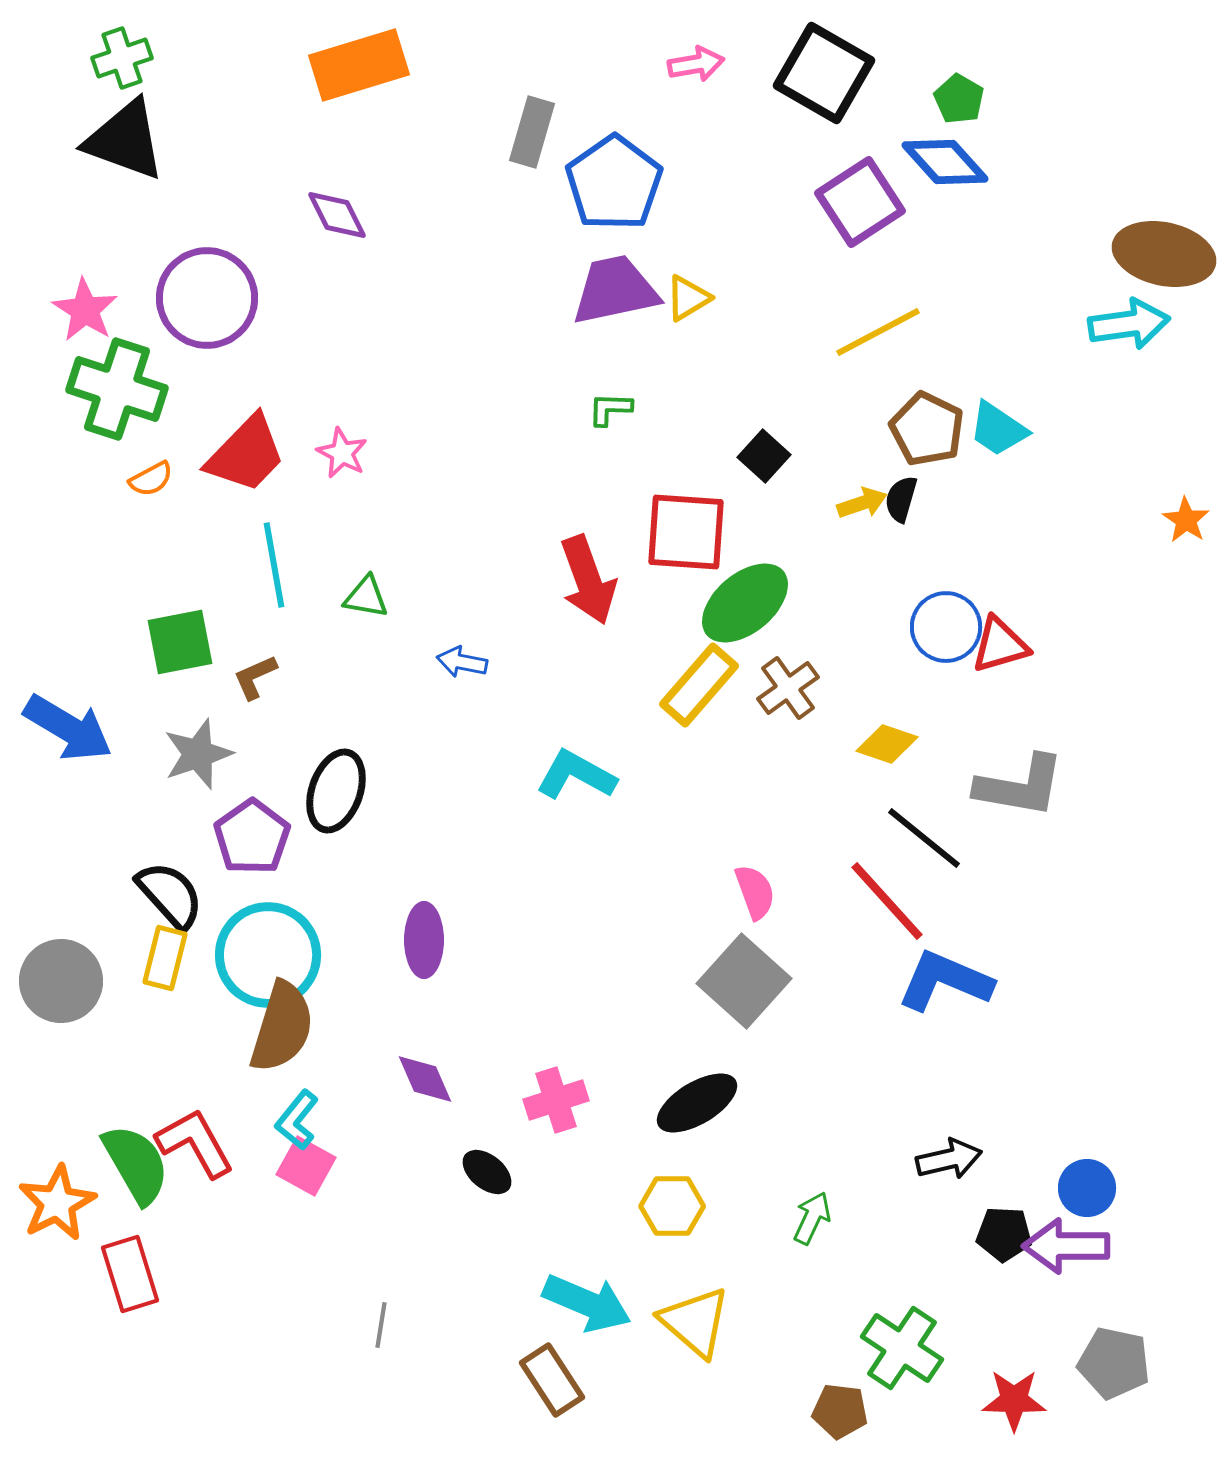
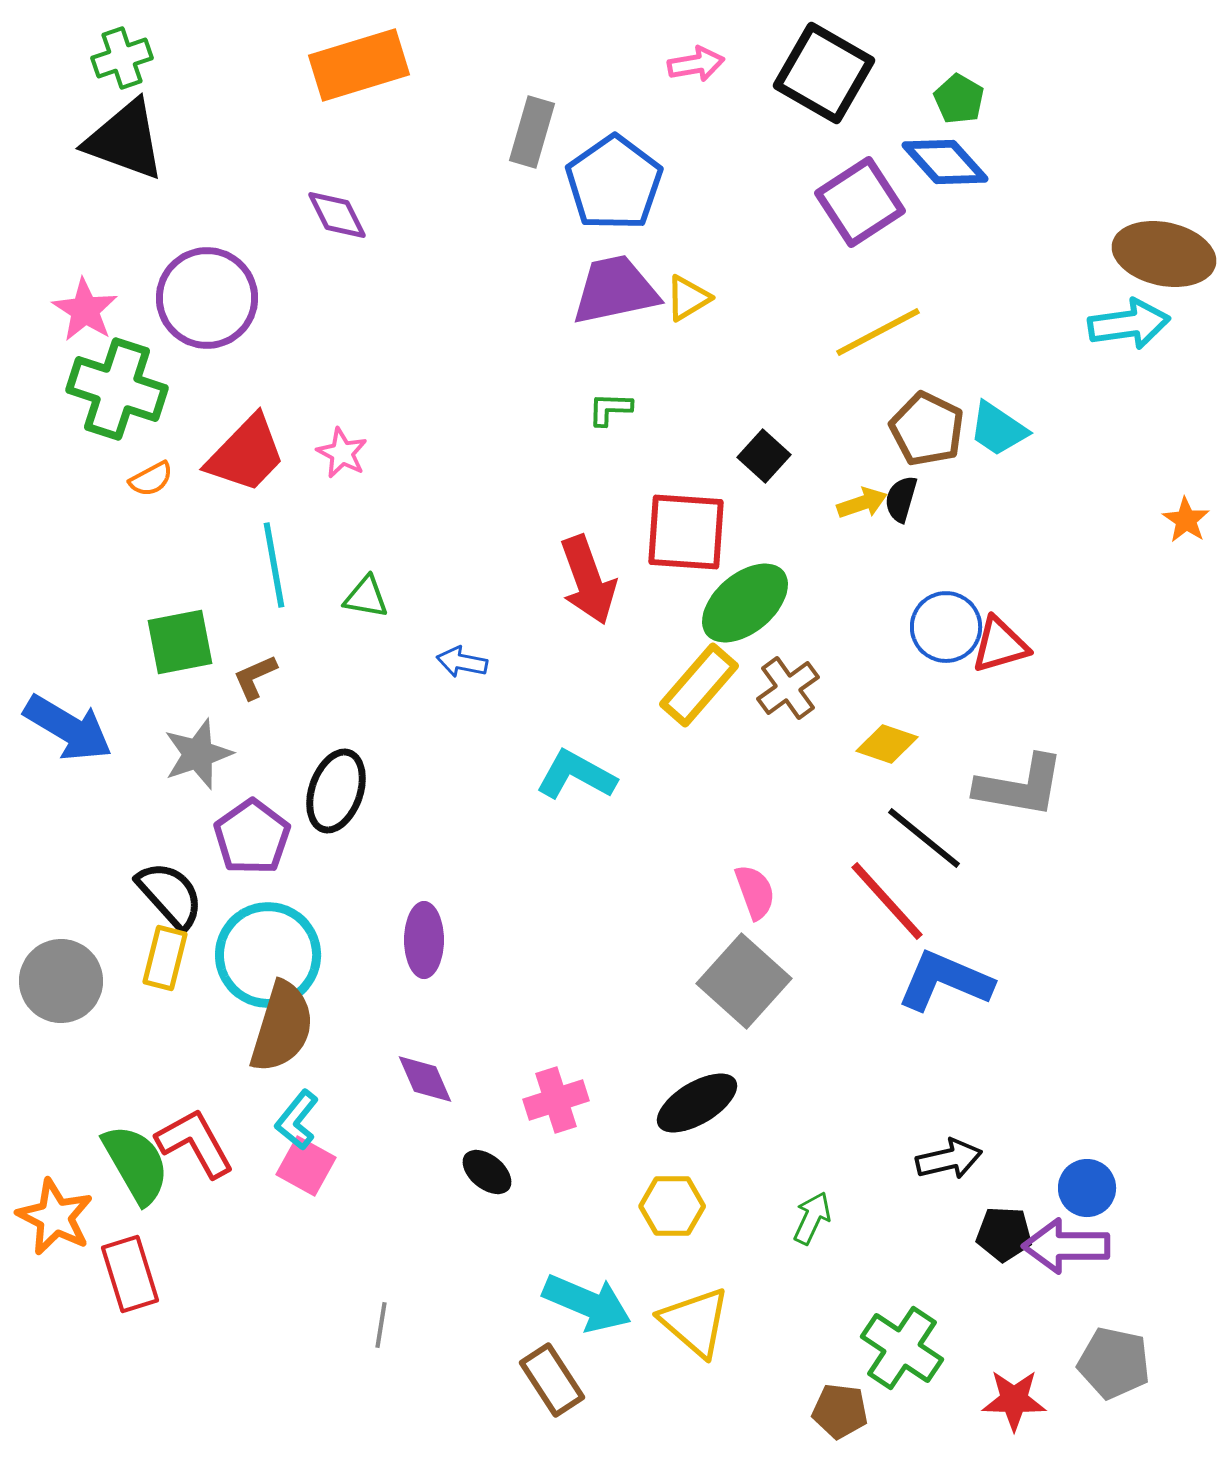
orange star at (57, 1203): moved 2 px left, 14 px down; rotated 18 degrees counterclockwise
